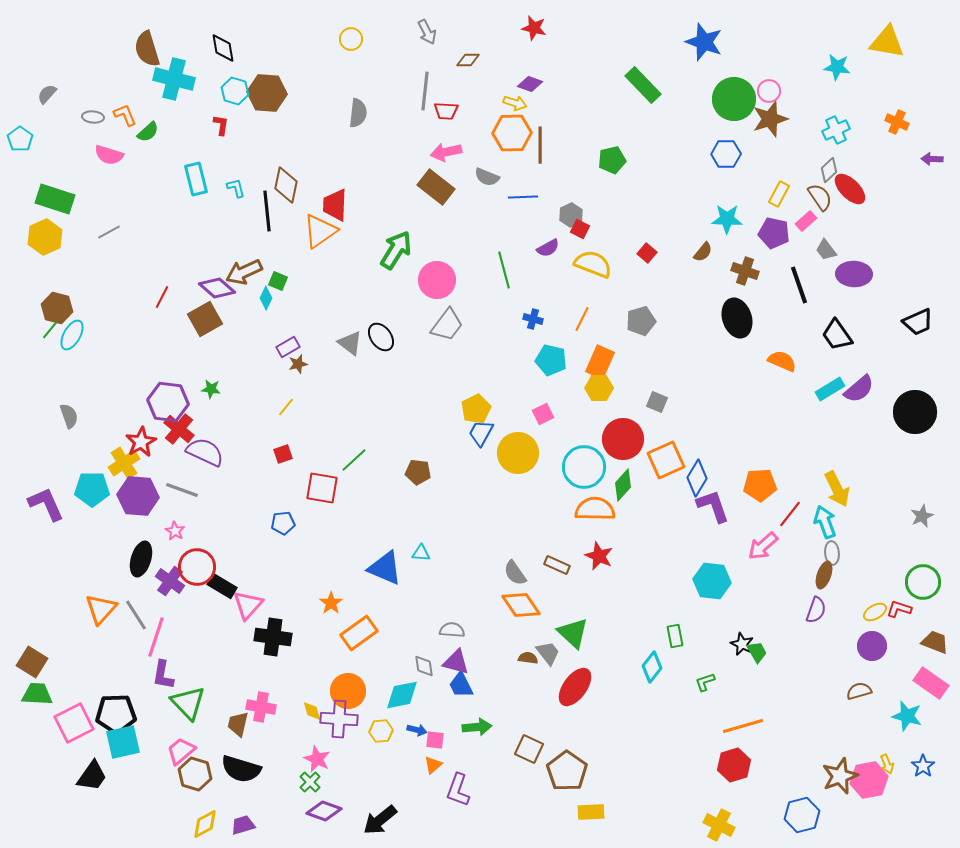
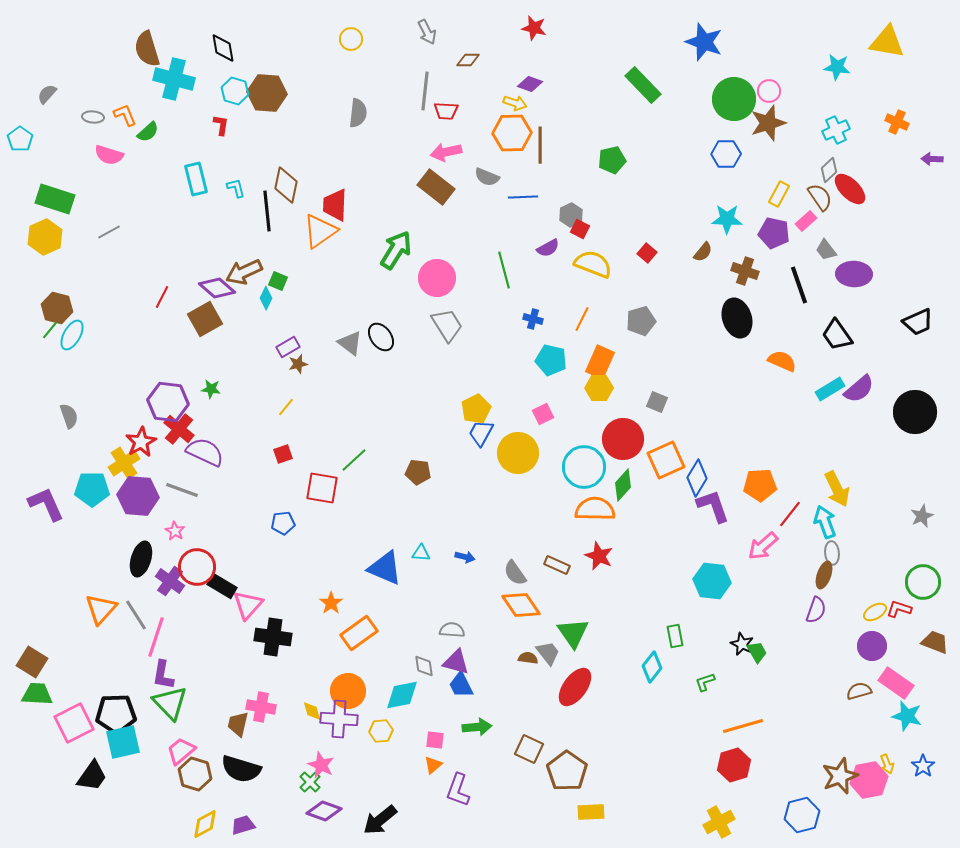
brown star at (770, 119): moved 2 px left, 4 px down
pink circle at (437, 280): moved 2 px up
gray trapezoid at (447, 325): rotated 69 degrees counterclockwise
green triangle at (573, 633): rotated 12 degrees clockwise
pink rectangle at (931, 683): moved 35 px left
green triangle at (188, 703): moved 18 px left
blue arrow at (417, 730): moved 48 px right, 173 px up
pink star at (317, 759): moved 4 px right, 6 px down
yellow cross at (719, 825): moved 3 px up; rotated 36 degrees clockwise
